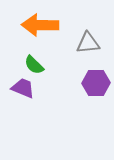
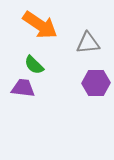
orange arrow: rotated 147 degrees counterclockwise
purple trapezoid: rotated 15 degrees counterclockwise
